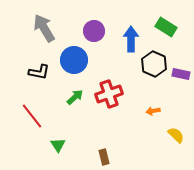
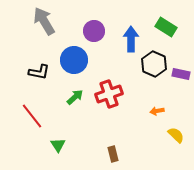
gray arrow: moved 7 px up
orange arrow: moved 4 px right
brown rectangle: moved 9 px right, 3 px up
